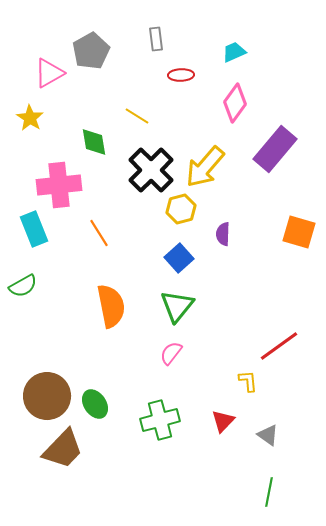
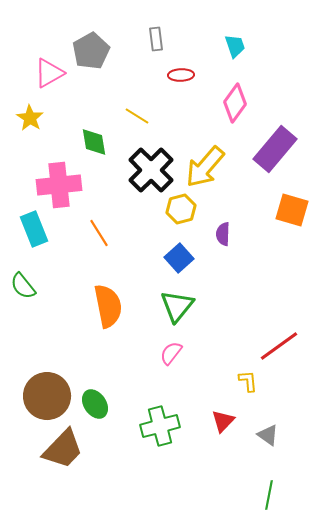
cyan trapezoid: moved 1 px right, 6 px up; rotated 95 degrees clockwise
orange square: moved 7 px left, 22 px up
green semicircle: rotated 80 degrees clockwise
orange semicircle: moved 3 px left
green cross: moved 6 px down
green line: moved 3 px down
